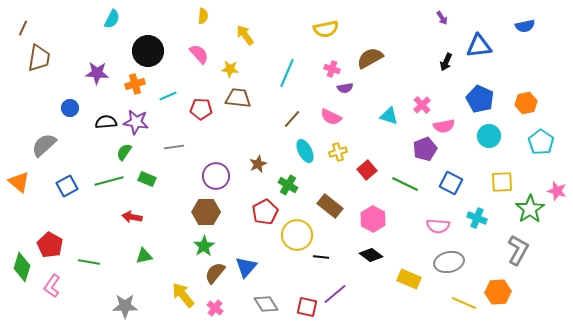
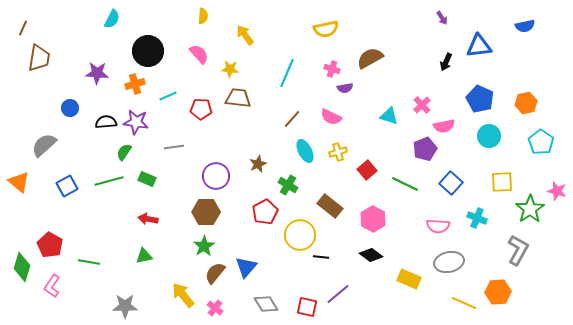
blue square at (451, 183): rotated 15 degrees clockwise
red arrow at (132, 217): moved 16 px right, 2 px down
yellow circle at (297, 235): moved 3 px right
purple line at (335, 294): moved 3 px right
